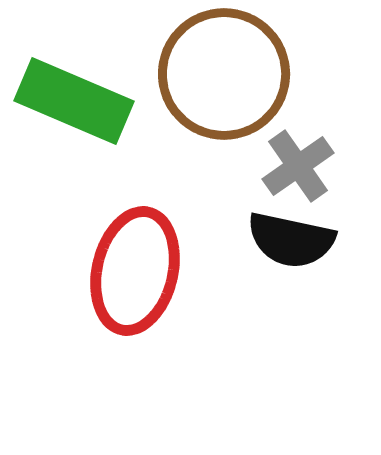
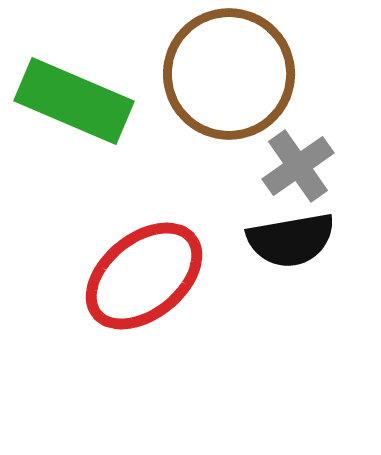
brown circle: moved 5 px right
black semicircle: rotated 22 degrees counterclockwise
red ellipse: moved 9 px right, 5 px down; rotated 38 degrees clockwise
